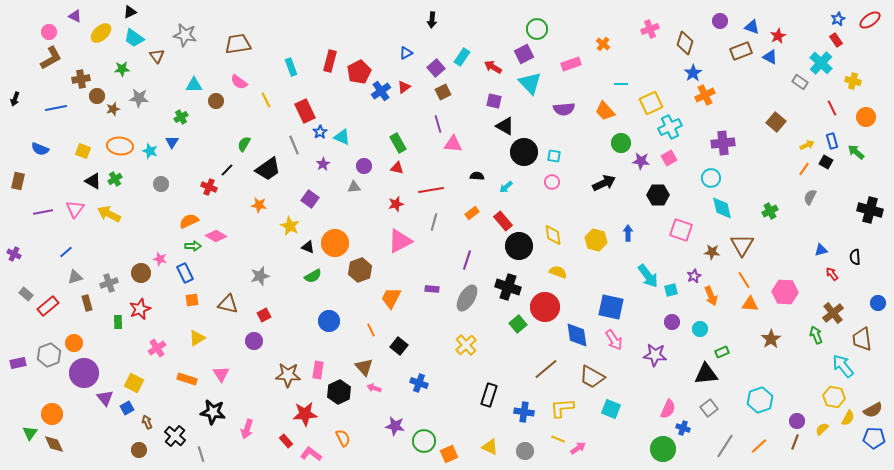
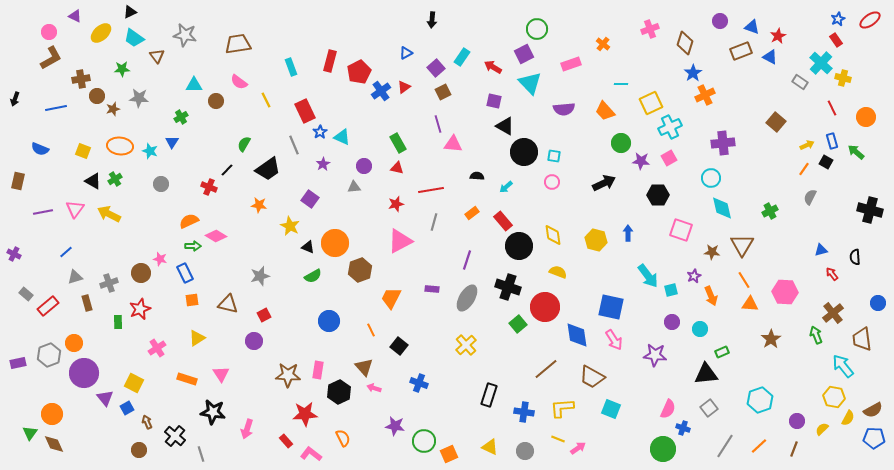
yellow cross at (853, 81): moved 10 px left, 3 px up
brown line at (795, 442): moved 1 px left, 7 px down
